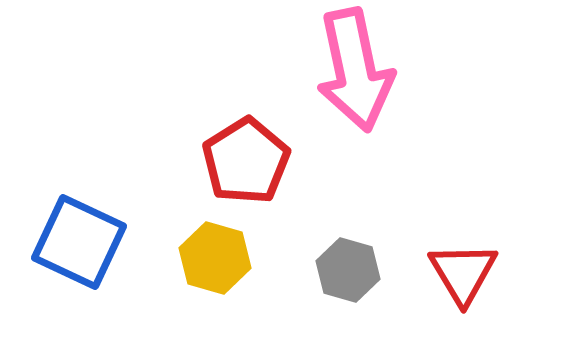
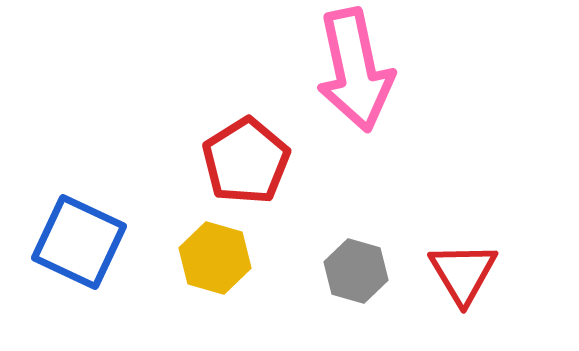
gray hexagon: moved 8 px right, 1 px down
